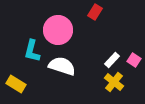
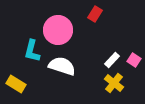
red rectangle: moved 2 px down
yellow cross: moved 1 px down
